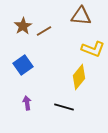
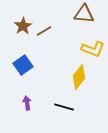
brown triangle: moved 3 px right, 2 px up
